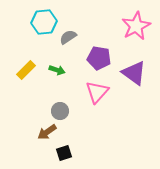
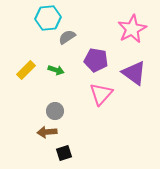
cyan hexagon: moved 4 px right, 4 px up
pink star: moved 4 px left, 3 px down
gray semicircle: moved 1 px left
purple pentagon: moved 3 px left, 2 px down
green arrow: moved 1 px left
pink triangle: moved 4 px right, 2 px down
gray circle: moved 5 px left
brown arrow: rotated 30 degrees clockwise
